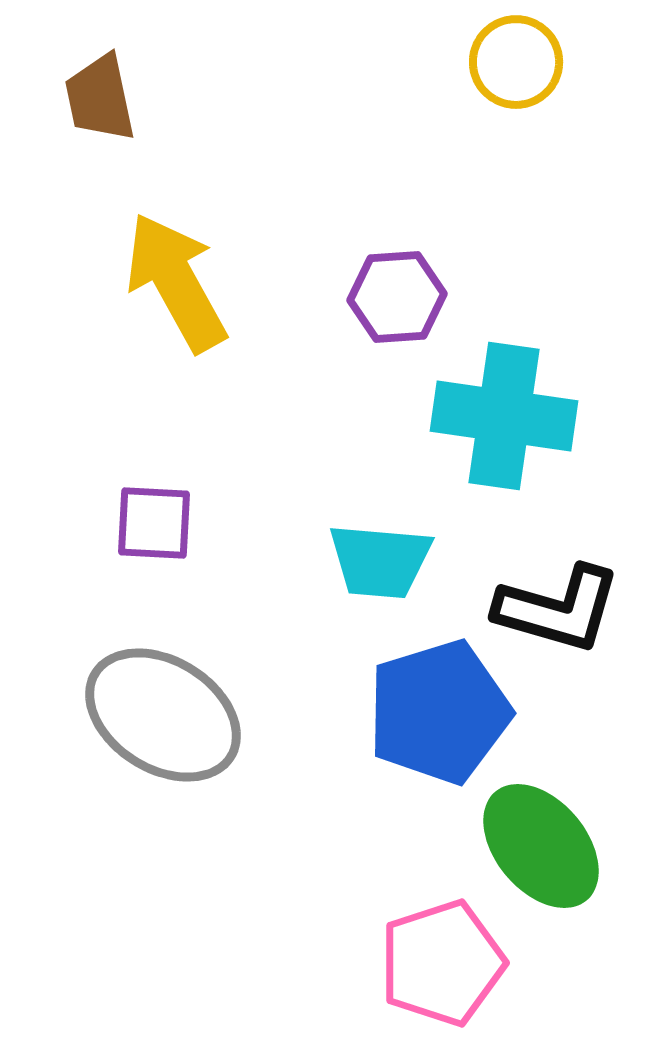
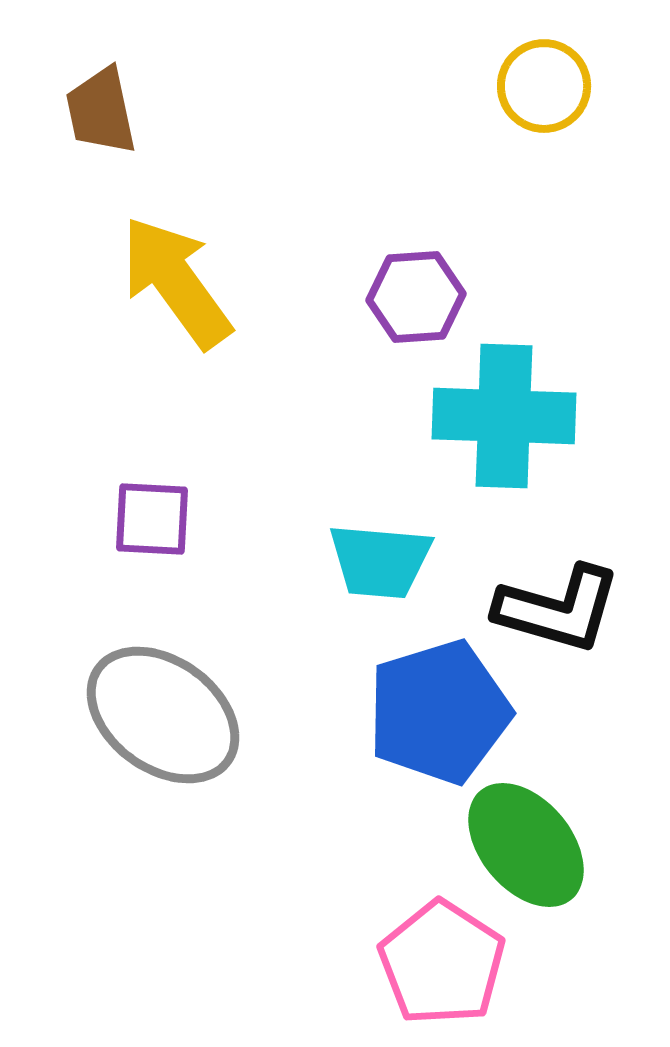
yellow circle: moved 28 px right, 24 px down
brown trapezoid: moved 1 px right, 13 px down
yellow arrow: rotated 7 degrees counterclockwise
purple hexagon: moved 19 px right
cyan cross: rotated 6 degrees counterclockwise
purple square: moved 2 px left, 4 px up
gray ellipse: rotated 4 degrees clockwise
green ellipse: moved 15 px left, 1 px up
pink pentagon: rotated 21 degrees counterclockwise
